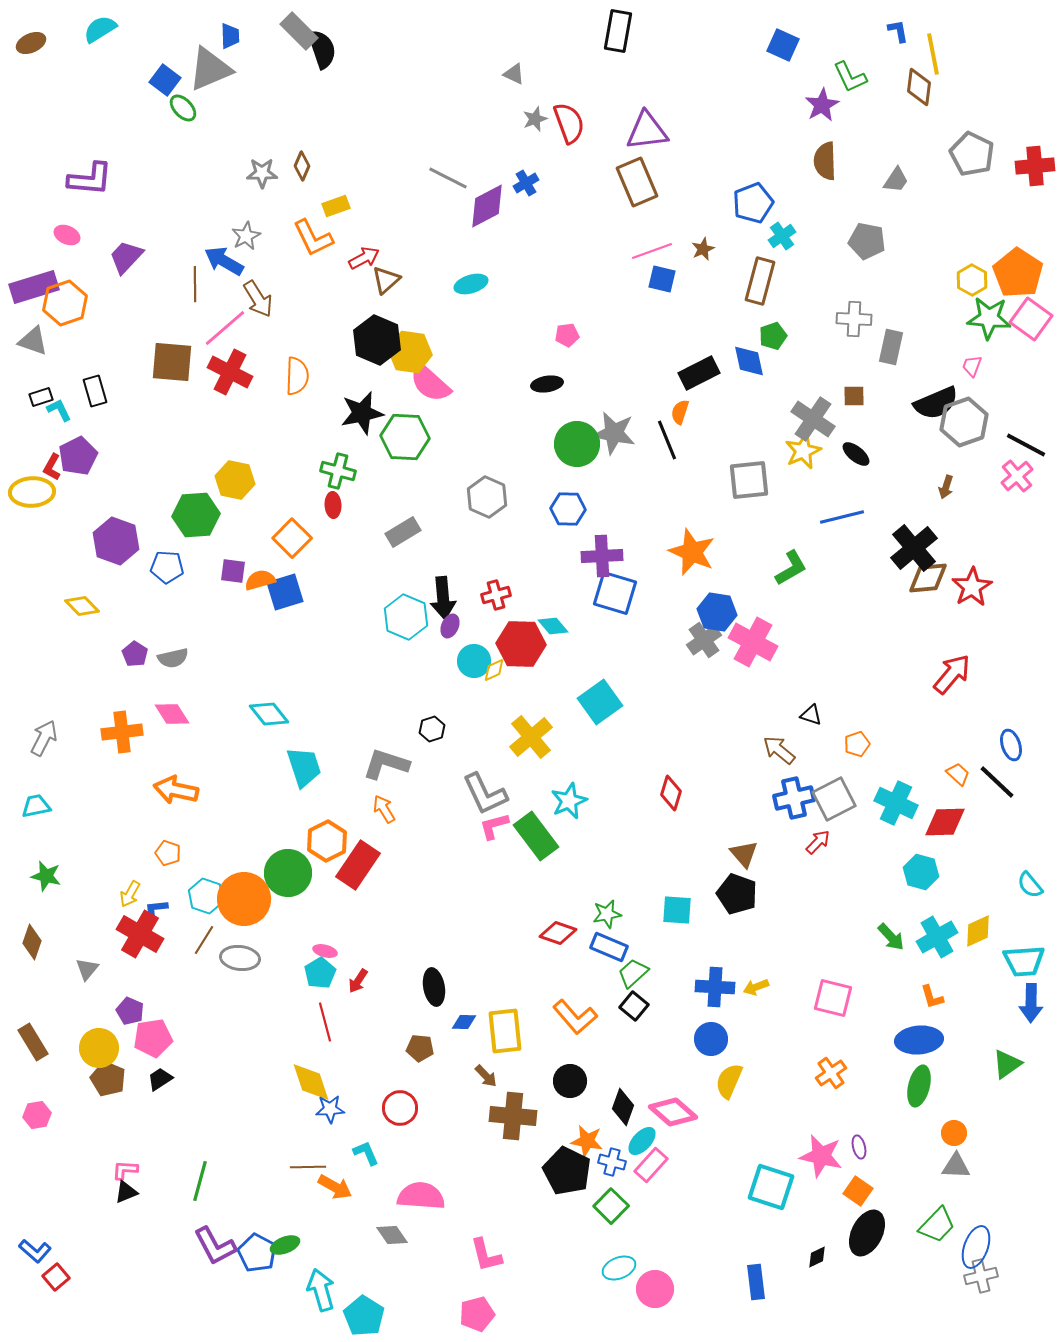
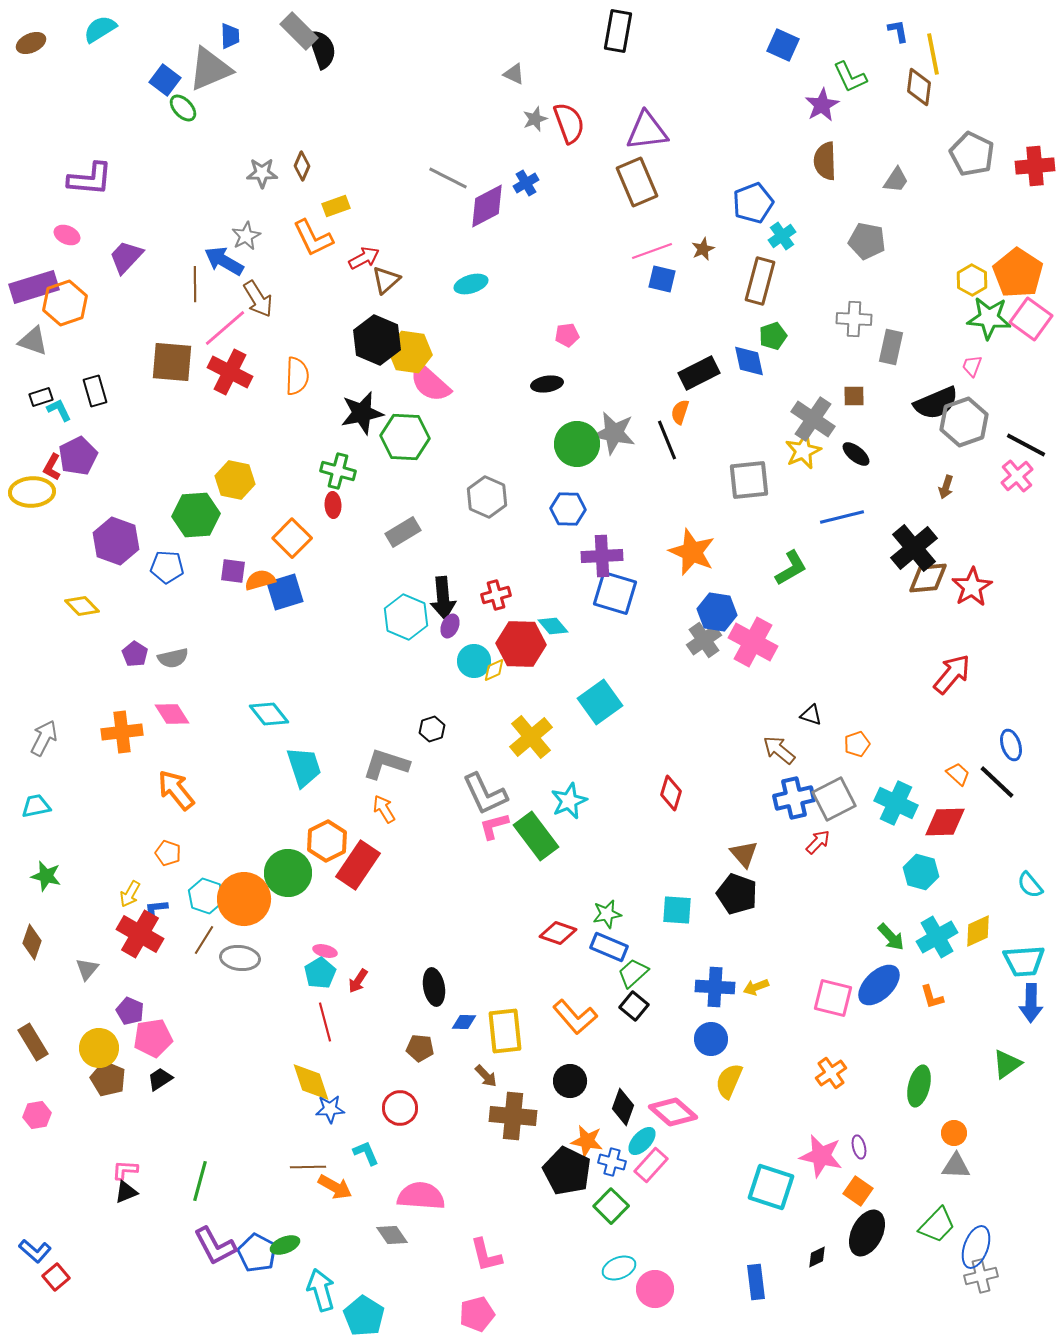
orange arrow at (176, 790): rotated 39 degrees clockwise
blue ellipse at (919, 1040): moved 40 px left, 55 px up; rotated 39 degrees counterclockwise
